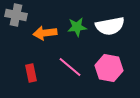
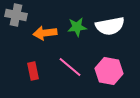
pink hexagon: moved 3 px down
red rectangle: moved 2 px right, 2 px up
